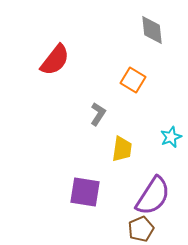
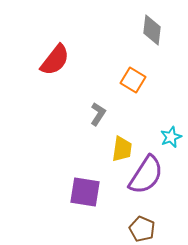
gray diamond: rotated 12 degrees clockwise
purple semicircle: moved 7 px left, 21 px up
brown pentagon: moved 1 px right; rotated 25 degrees counterclockwise
